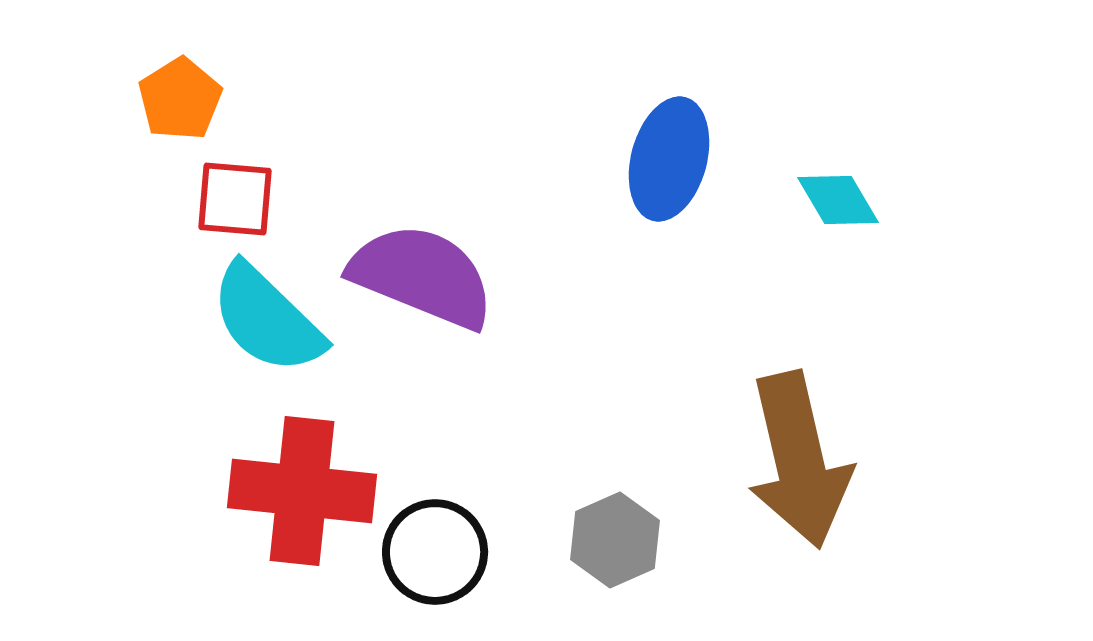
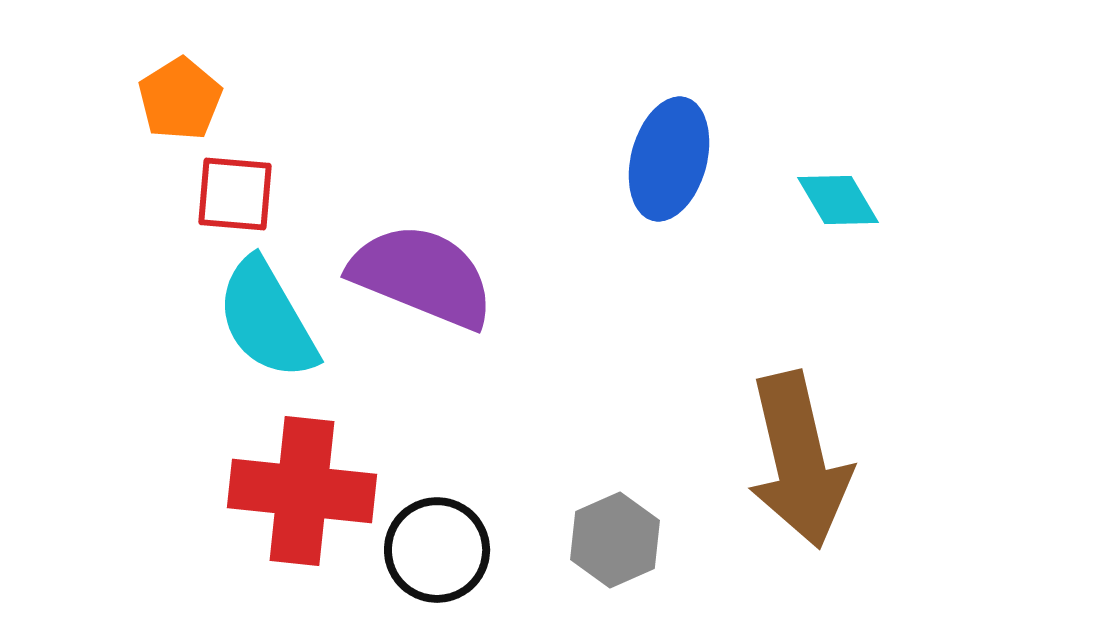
red square: moved 5 px up
cyan semicircle: rotated 16 degrees clockwise
black circle: moved 2 px right, 2 px up
